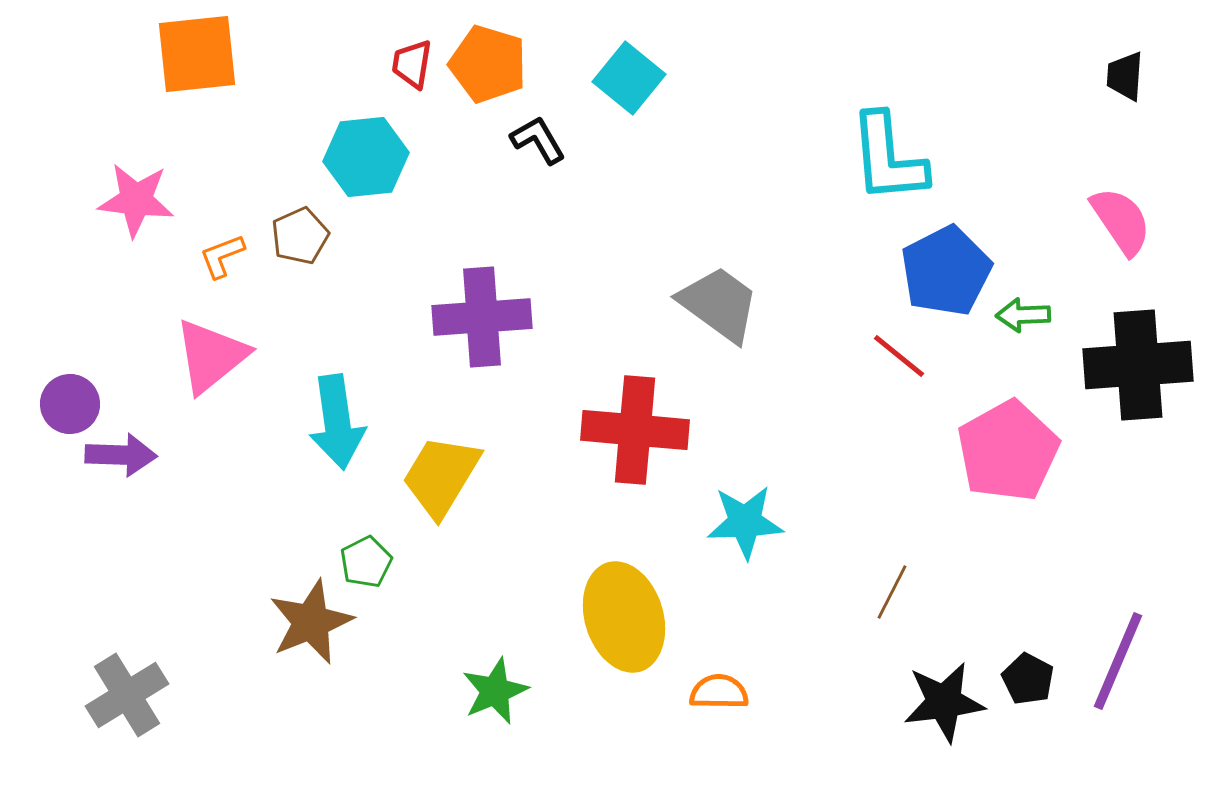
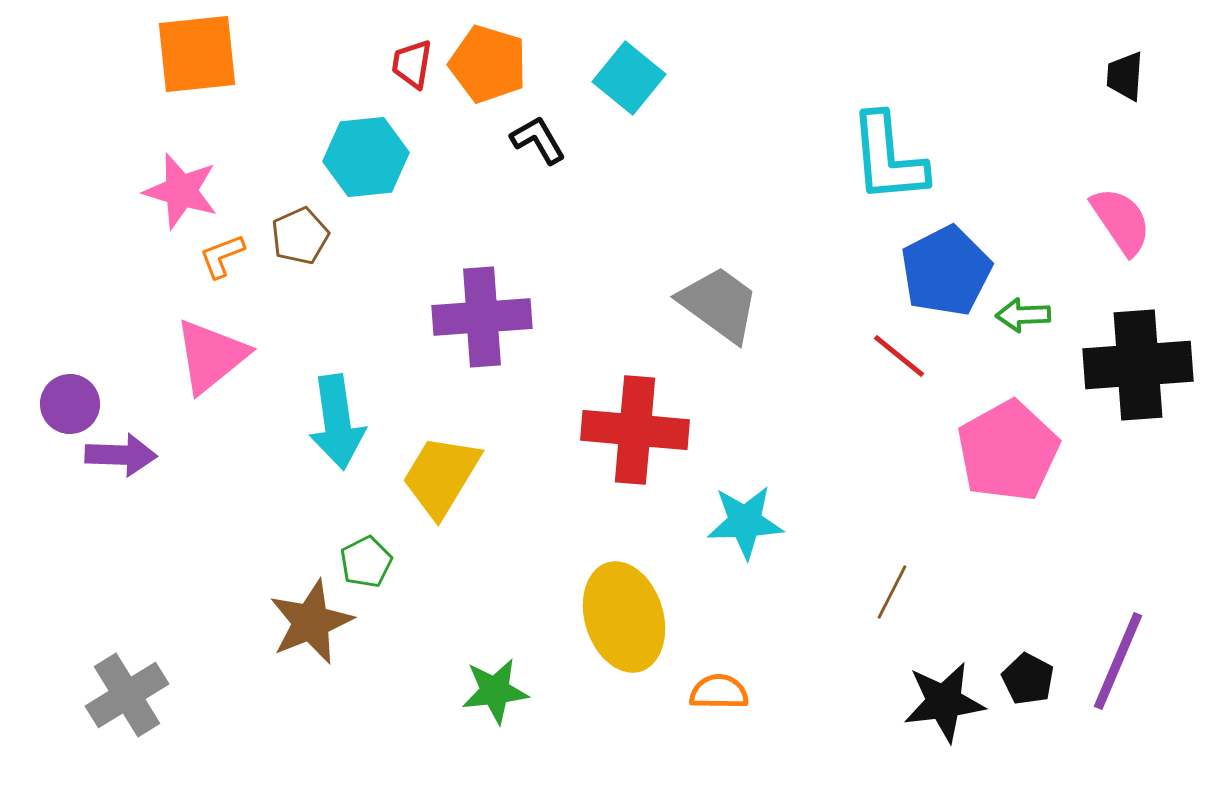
pink star: moved 45 px right, 9 px up; rotated 10 degrees clockwise
green star: rotated 16 degrees clockwise
